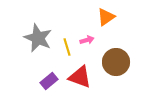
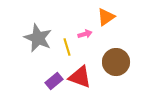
pink arrow: moved 2 px left, 6 px up
purple rectangle: moved 5 px right
